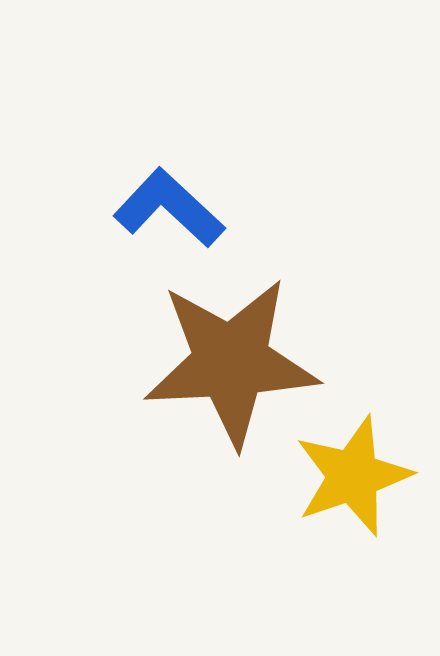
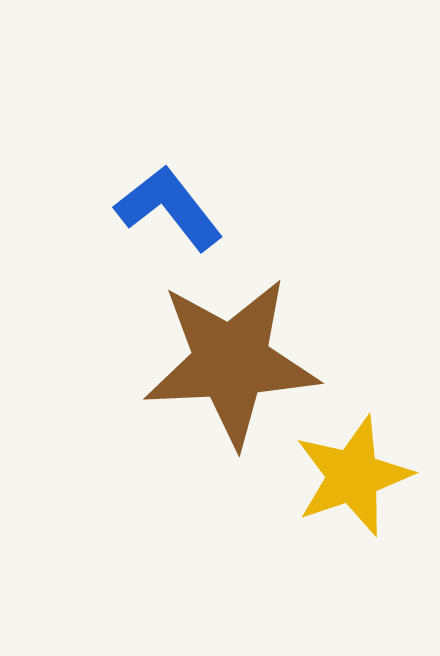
blue L-shape: rotated 9 degrees clockwise
